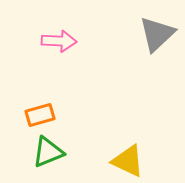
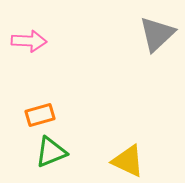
pink arrow: moved 30 px left
green triangle: moved 3 px right
